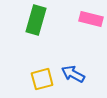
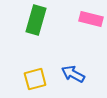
yellow square: moved 7 px left
